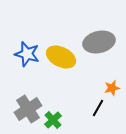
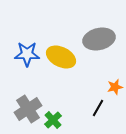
gray ellipse: moved 3 px up
blue star: rotated 15 degrees counterclockwise
orange star: moved 3 px right, 1 px up
